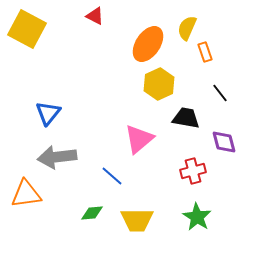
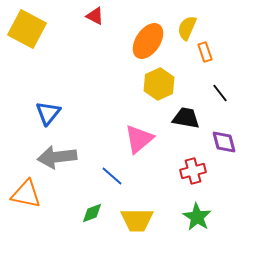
orange ellipse: moved 3 px up
orange triangle: rotated 20 degrees clockwise
green diamond: rotated 15 degrees counterclockwise
